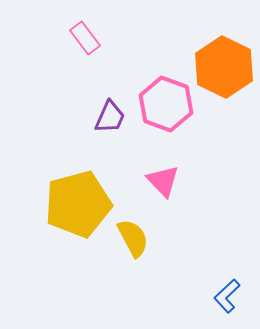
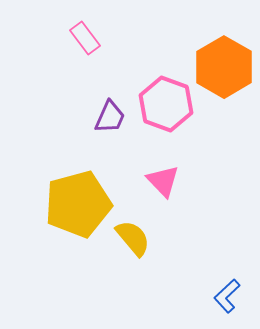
orange hexagon: rotated 4 degrees clockwise
yellow semicircle: rotated 12 degrees counterclockwise
